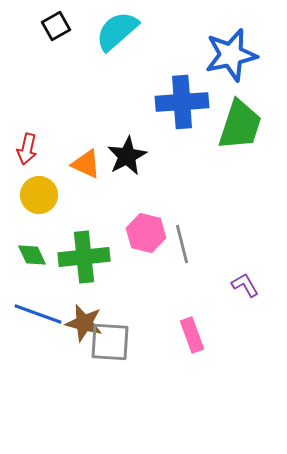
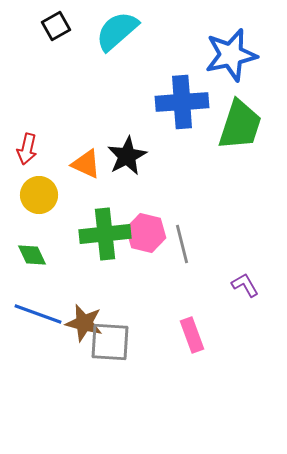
green cross: moved 21 px right, 23 px up
